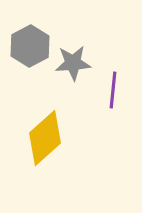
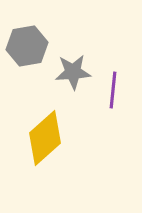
gray hexagon: moved 3 px left; rotated 18 degrees clockwise
gray star: moved 9 px down
